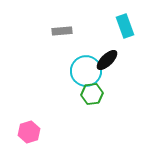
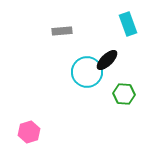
cyan rectangle: moved 3 px right, 2 px up
cyan circle: moved 1 px right, 1 px down
green hexagon: moved 32 px right; rotated 10 degrees clockwise
